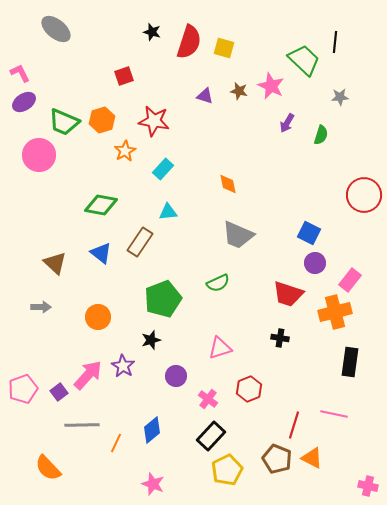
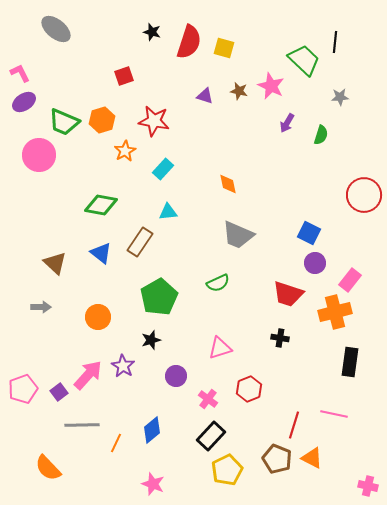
green pentagon at (163, 299): moved 4 px left, 2 px up; rotated 9 degrees counterclockwise
